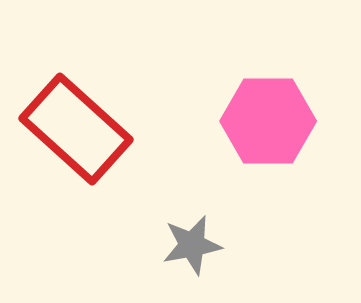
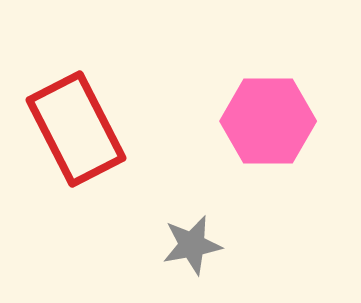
red rectangle: rotated 21 degrees clockwise
